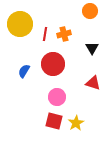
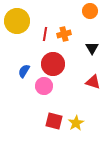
yellow circle: moved 3 px left, 3 px up
red triangle: moved 1 px up
pink circle: moved 13 px left, 11 px up
